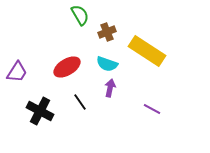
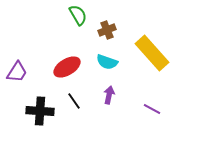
green semicircle: moved 2 px left
brown cross: moved 2 px up
yellow rectangle: moved 5 px right, 2 px down; rotated 15 degrees clockwise
cyan semicircle: moved 2 px up
purple arrow: moved 1 px left, 7 px down
black line: moved 6 px left, 1 px up
black cross: rotated 24 degrees counterclockwise
